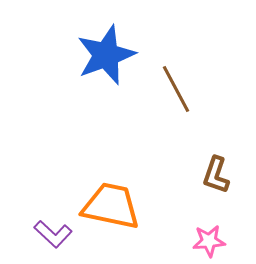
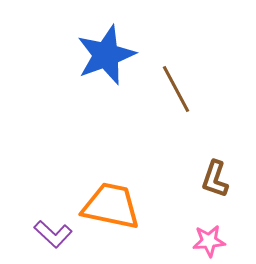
brown L-shape: moved 1 px left, 4 px down
